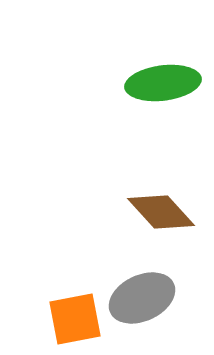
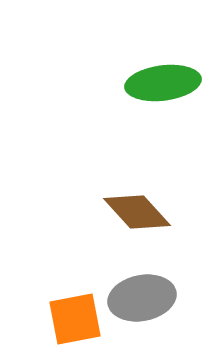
brown diamond: moved 24 px left
gray ellipse: rotated 14 degrees clockwise
